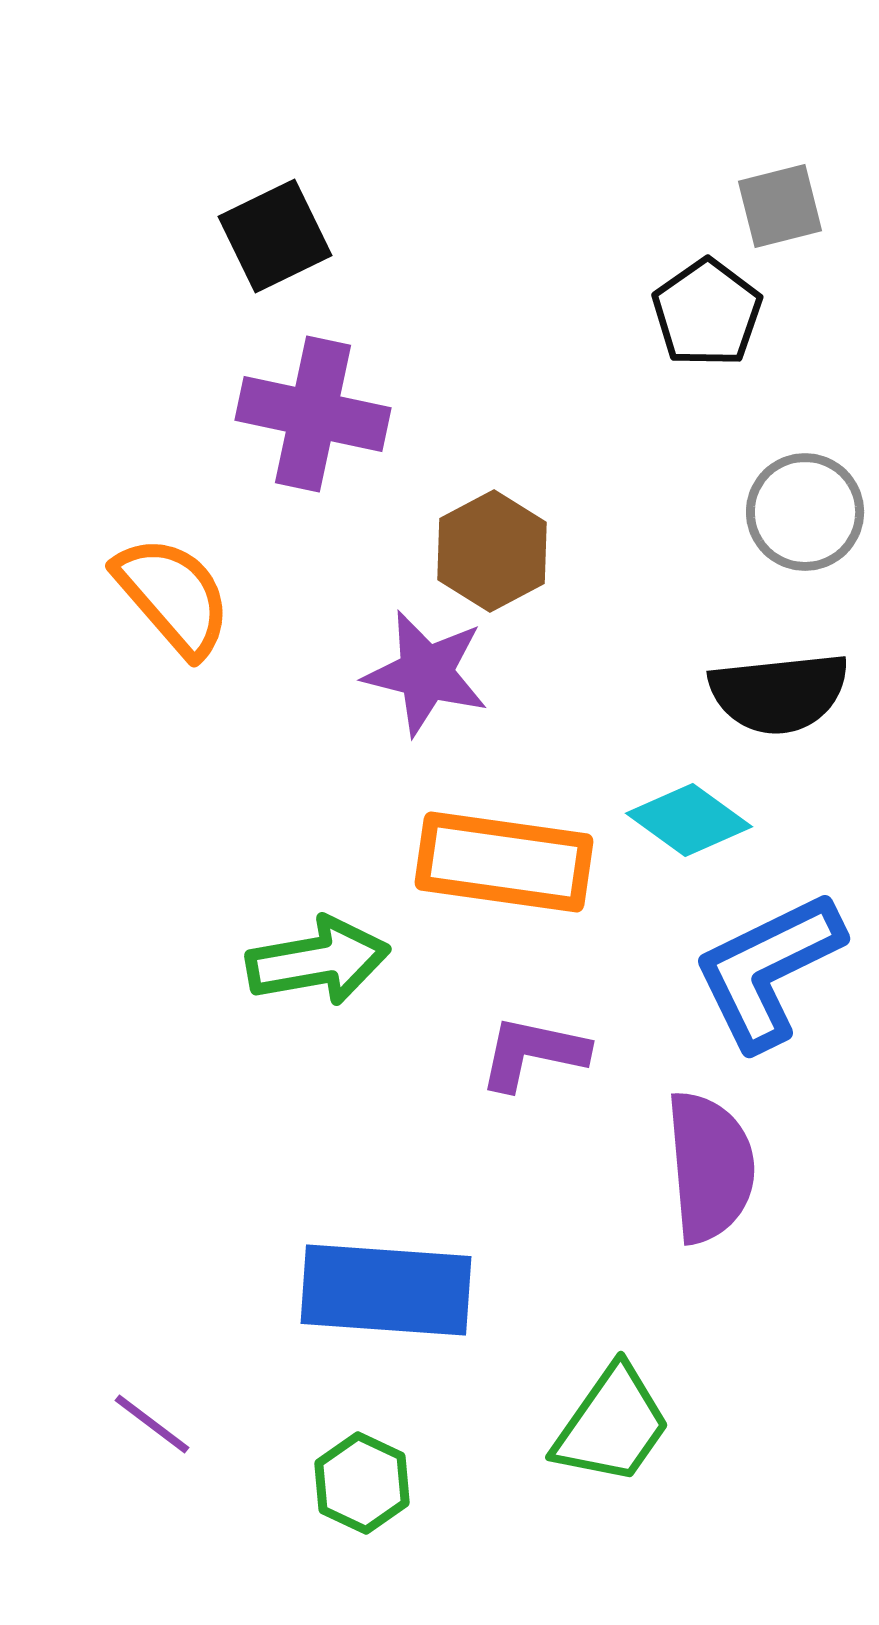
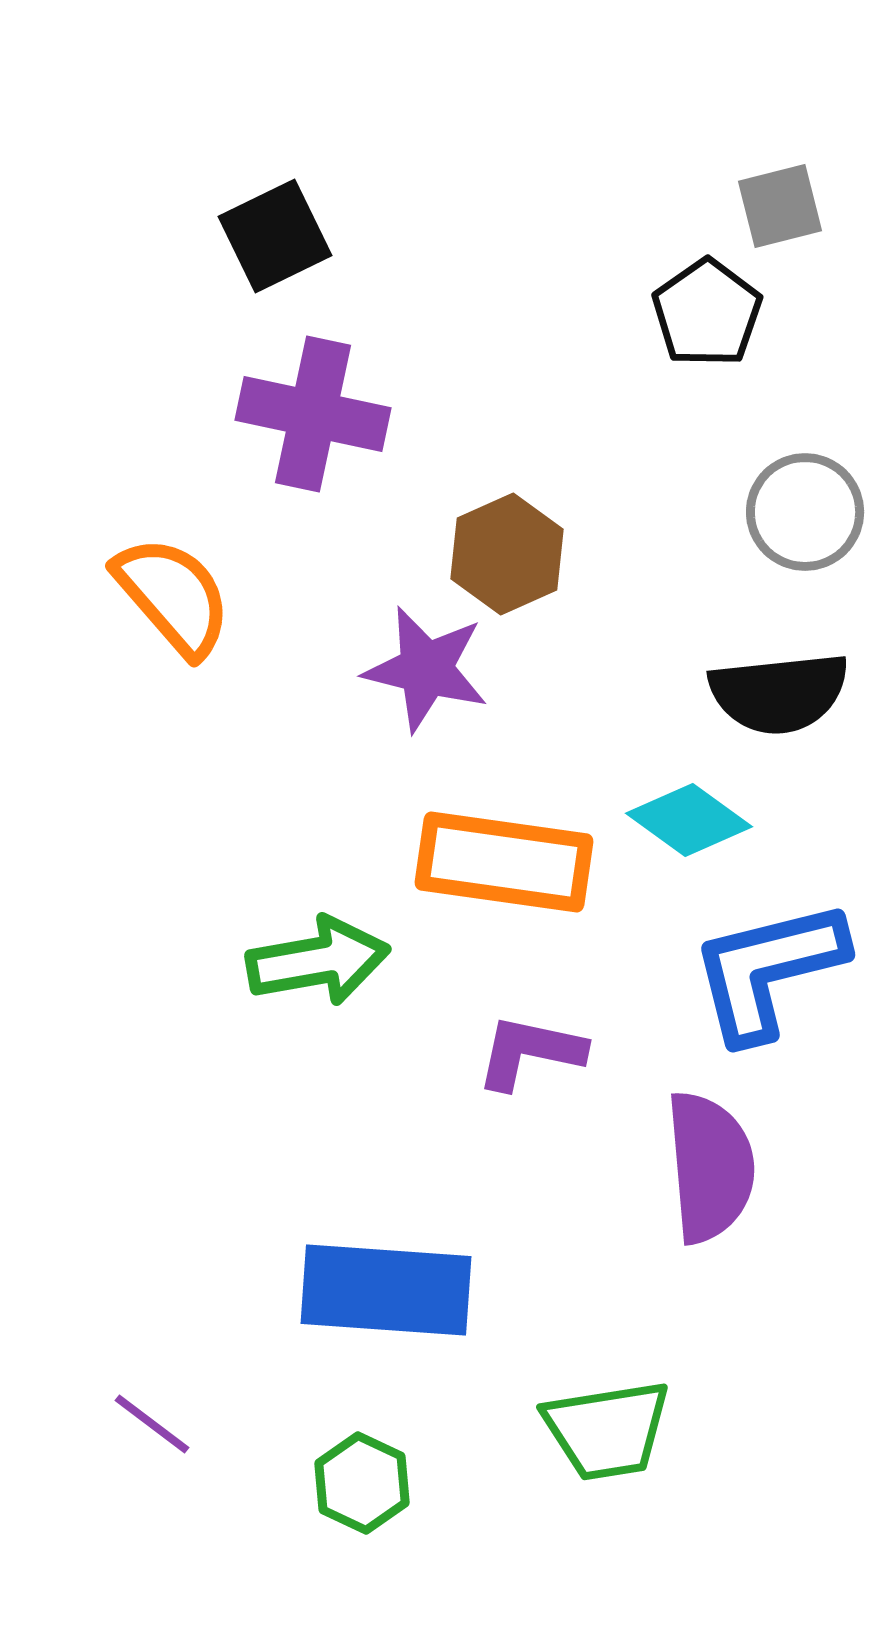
brown hexagon: moved 15 px right, 3 px down; rotated 4 degrees clockwise
purple star: moved 4 px up
blue L-shape: rotated 12 degrees clockwise
purple L-shape: moved 3 px left, 1 px up
green trapezoid: moved 5 px left, 5 px down; rotated 46 degrees clockwise
